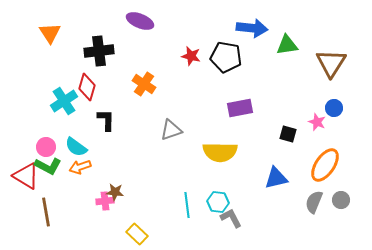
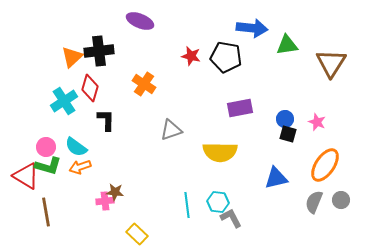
orange triangle: moved 22 px right, 24 px down; rotated 20 degrees clockwise
red diamond: moved 3 px right, 1 px down
blue circle: moved 49 px left, 11 px down
green L-shape: rotated 12 degrees counterclockwise
